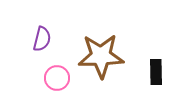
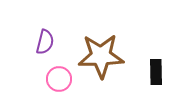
purple semicircle: moved 3 px right, 3 px down
pink circle: moved 2 px right, 1 px down
